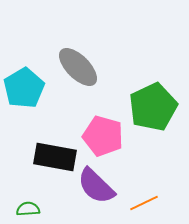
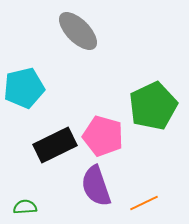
gray ellipse: moved 36 px up
cyan pentagon: rotated 18 degrees clockwise
green pentagon: moved 1 px up
black rectangle: moved 12 px up; rotated 36 degrees counterclockwise
purple semicircle: rotated 27 degrees clockwise
green semicircle: moved 3 px left, 2 px up
